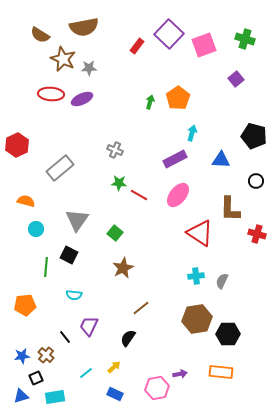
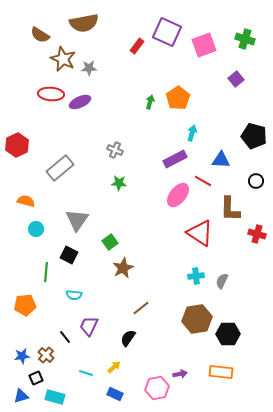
brown semicircle at (84, 27): moved 4 px up
purple square at (169, 34): moved 2 px left, 2 px up; rotated 20 degrees counterclockwise
purple ellipse at (82, 99): moved 2 px left, 3 px down
red line at (139, 195): moved 64 px right, 14 px up
green square at (115, 233): moved 5 px left, 9 px down; rotated 14 degrees clockwise
green line at (46, 267): moved 5 px down
cyan line at (86, 373): rotated 56 degrees clockwise
cyan rectangle at (55, 397): rotated 24 degrees clockwise
